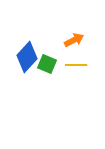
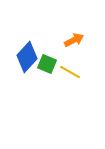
yellow line: moved 6 px left, 7 px down; rotated 30 degrees clockwise
